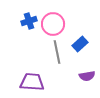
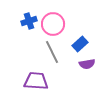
gray line: moved 5 px left; rotated 15 degrees counterclockwise
purple semicircle: moved 12 px up
purple trapezoid: moved 4 px right, 1 px up
